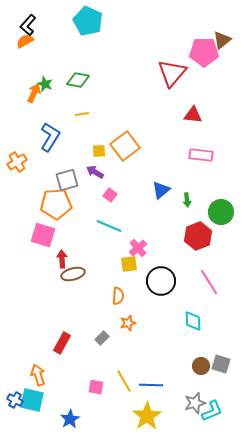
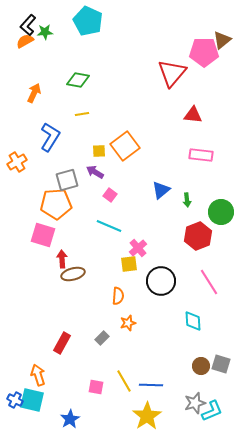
green star at (45, 84): moved 52 px up; rotated 28 degrees counterclockwise
